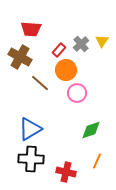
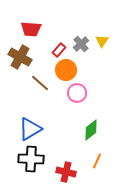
green diamond: rotated 20 degrees counterclockwise
